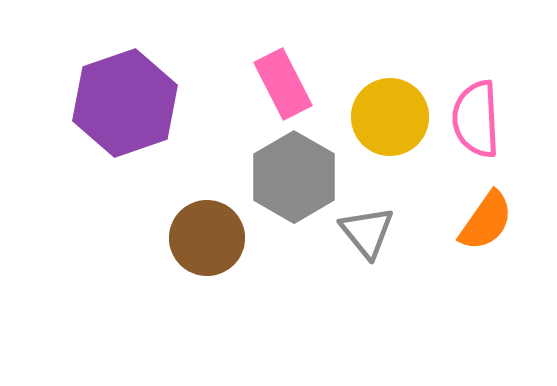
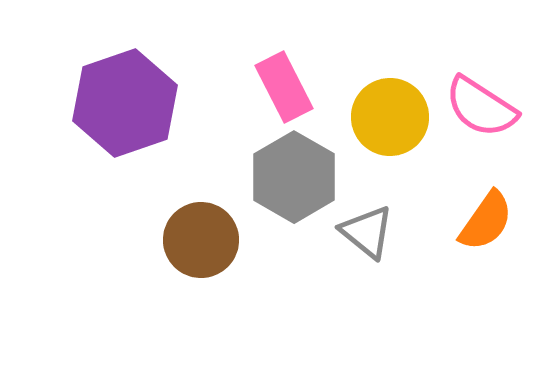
pink rectangle: moved 1 px right, 3 px down
pink semicircle: moved 5 px right, 12 px up; rotated 54 degrees counterclockwise
gray triangle: rotated 12 degrees counterclockwise
brown circle: moved 6 px left, 2 px down
